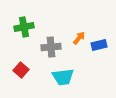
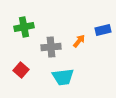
orange arrow: moved 3 px down
blue rectangle: moved 4 px right, 15 px up
